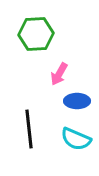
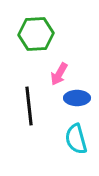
blue ellipse: moved 3 px up
black line: moved 23 px up
cyan semicircle: rotated 52 degrees clockwise
